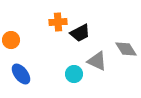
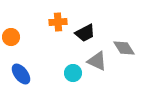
black trapezoid: moved 5 px right
orange circle: moved 3 px up
gray diamond: moved 2 px left, 1 px up
cyan circle: moved 1 px left, 1 px up
